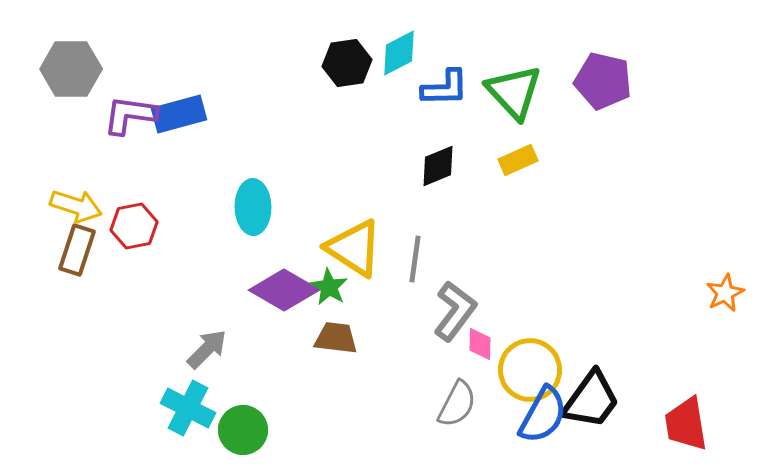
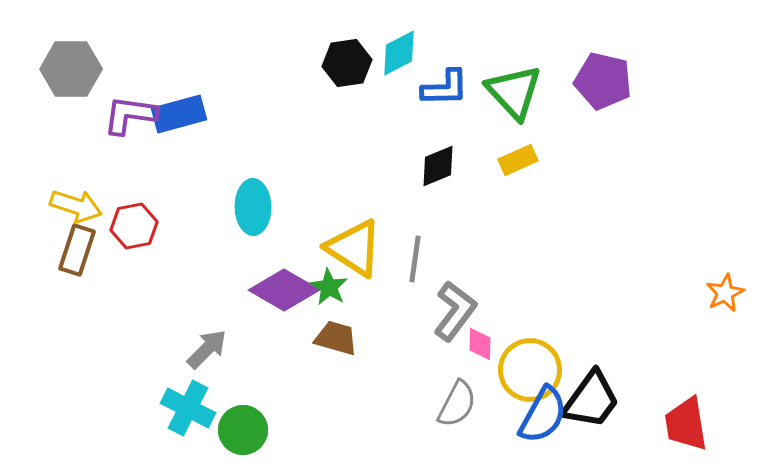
brown trapezoid: rotated 9 degrees clockwise
